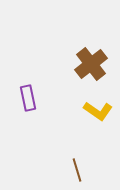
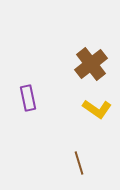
yellow L-shape: moved 1 px left, 2 px up
brown line: moved 2 px right, 7 px up
